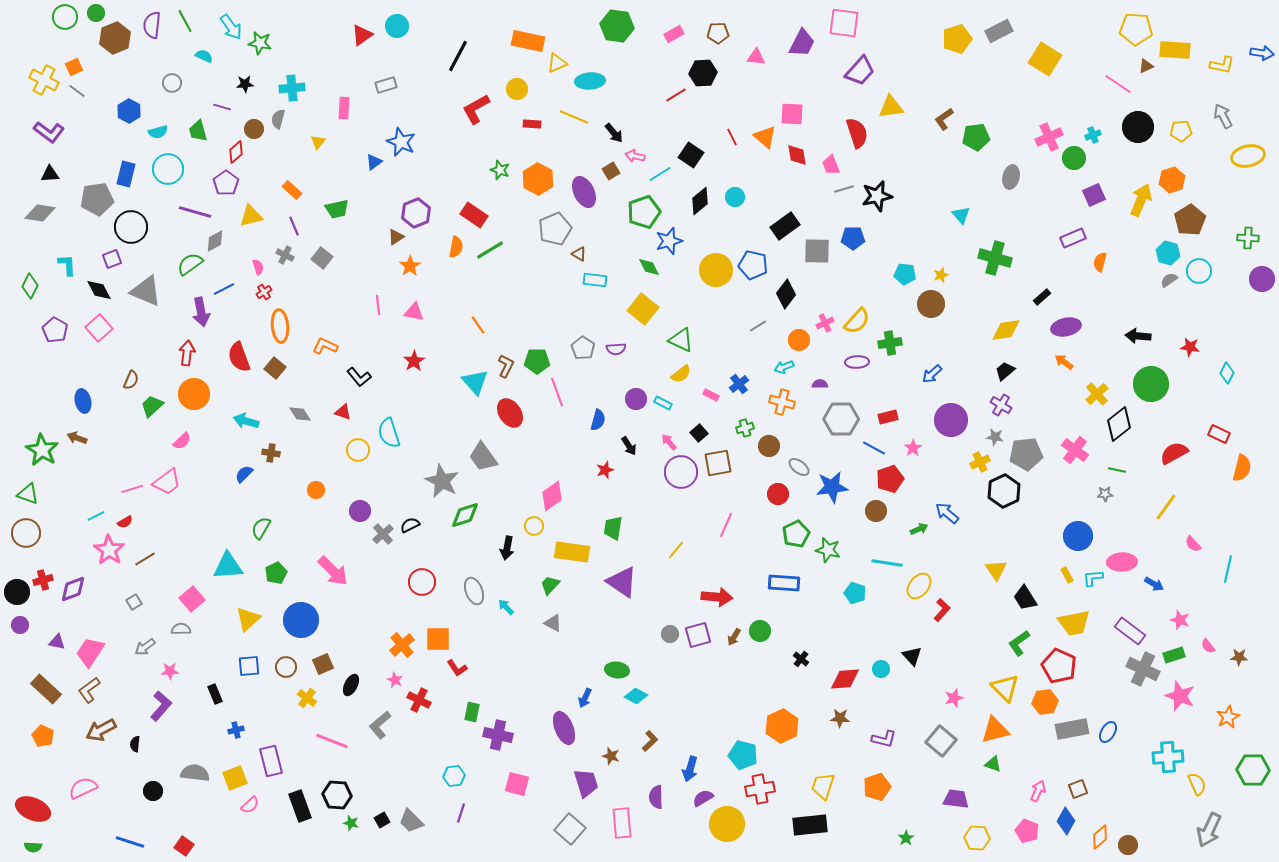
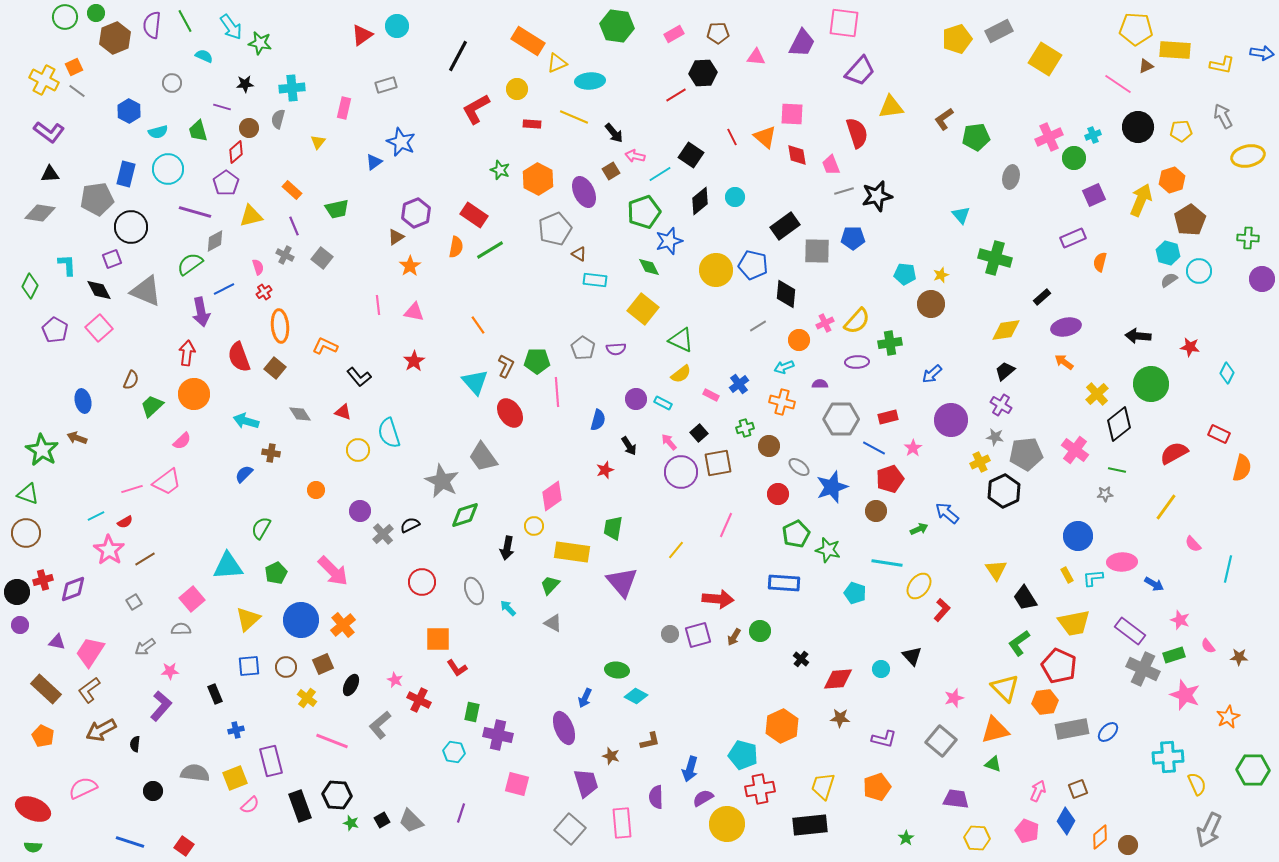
orange rectangle at (528, 41): rotated 20 degrees clockwise
pink rectangle at (344, 108): rotated 10 degrees clockwise
brown circle at (254, 129): moved 5 px left, 1 px up
gray line at (844, 189): moved 2 px down
black diamond at (786, 294): rotated 32 degrees counterclockwise
pink line at (557, 392): rotated 16 degrees clockwise
blue star at (832, 487): rotated 12 degrees counterclockwise
purple triangle at (622, 582): rotated 16 degrees clockwise
red arrow at (717, 597): moved 1 px right, 2 px down
cyan arrow at (506, 607): moved 2 px right, 1 px down
orange cross at (402, 645): moved 59 px left, 20 px up
red diamond at (845, 679): moved 7 px left
pink star at (1180, 696): moved 5 px right, 1 px up
blue ellipse at (1108, 732): rotated 15 degrees clockwise
brown L-shape at (650, 741): rotated 30 degrees clockwise
cyan hexagon at (454, 776): moved 24 px up; rotated 15 degrees clockwise
